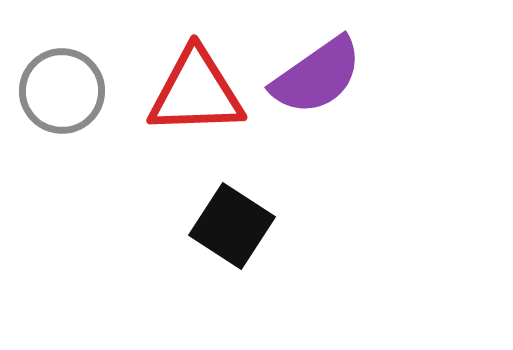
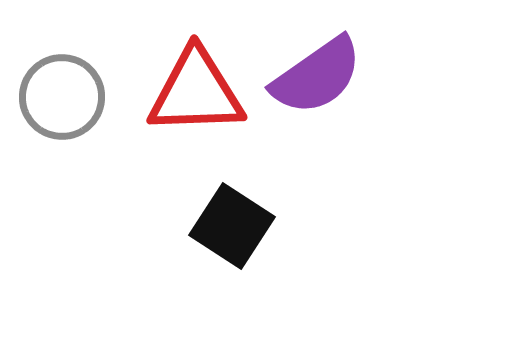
gray circle: moved 6 px down
